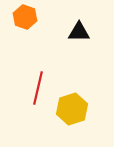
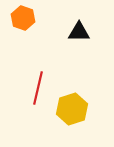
orange hexagon: moved 2 px left, 1 px down
